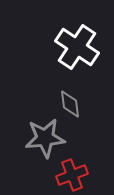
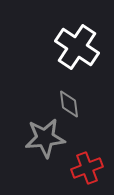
gray diamond: moved 1 px left
red cross: moved 15 px right, 7 px up
